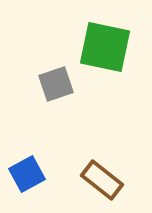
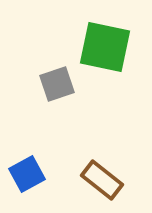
gray square: moved 1 px right
